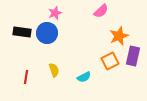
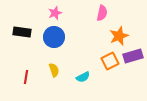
pink semicircle: moved 1 px right, 2 px down; rotated 35 degrees counterclockwise
blue circle: moved 7 px right, 4 px down
purple rectangle: rotated 60 degrees clockwise
cyan semicircle: moved 1 px left
